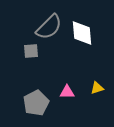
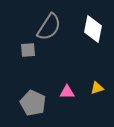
gray semicircle: rotated 12 degrees counterclockwise
white diamond: moved 11 px right, 4 px up; rotated 16 degrees clockwise
gray square: moved 3 px left, 1 px up
gray pentagon: moved 3 px left; rotated 20 degrees counterclockwise
